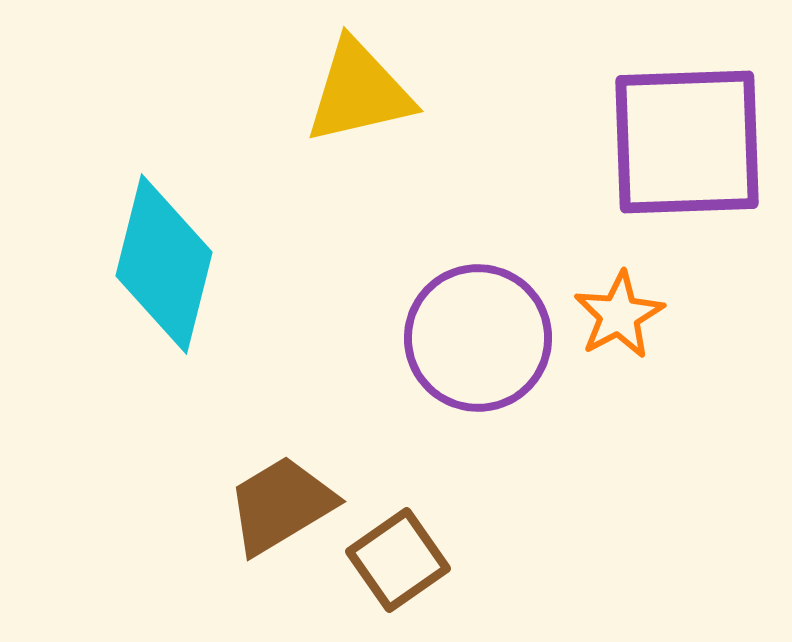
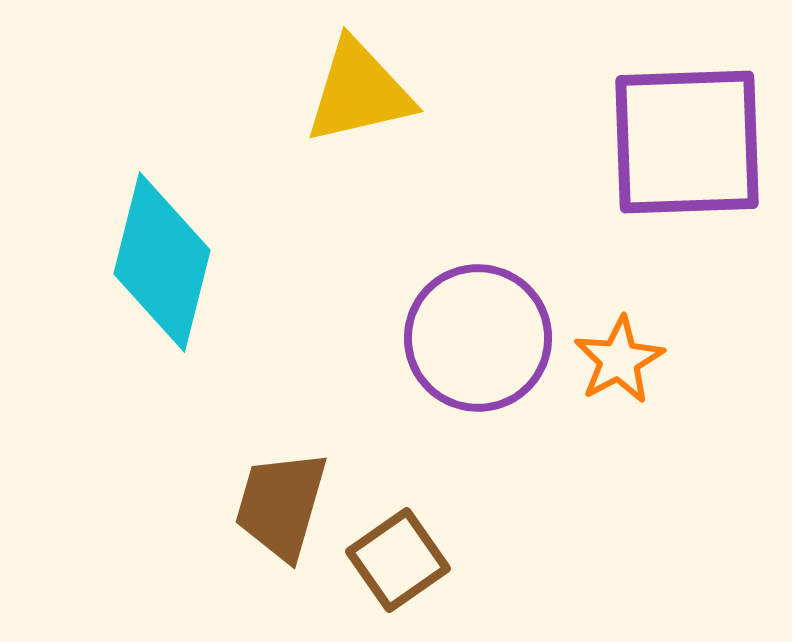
cyan diamond: moved 2 px left, 2 px up
orange star: moved 45 px down
brown trapezoid: rotated 43 degrees counterclockwise
